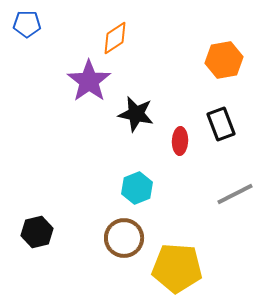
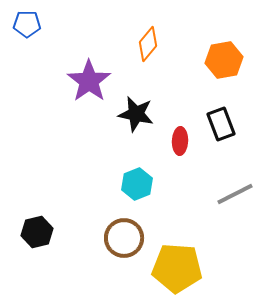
orange diamond: moved 33 px right, 6 px down; rotated 16 degrees counterclockwise
cyan hexagon: moved 4 px up
